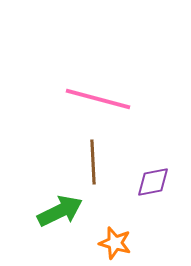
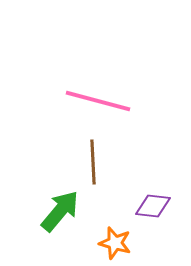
pink line: moved 2 px down
purple diamond: moved 24 px down; rotated 18 degrees clockwise
green arrow: rotated 24 degrees counterclockwise
